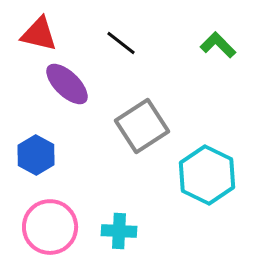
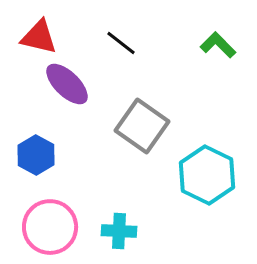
red triangle: moved 3 px down
gray square: rotated 22 degrees counterclockwise
